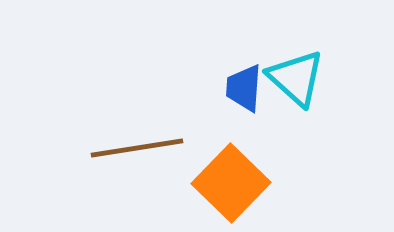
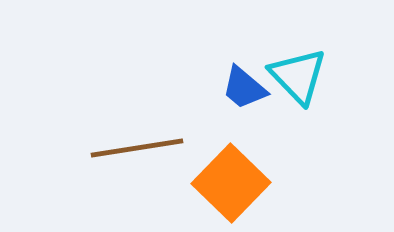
cyan triangle: moved 2 px right, 2 px up; rotated 4 degrees clockwise
blue trapezoid: rotated 54 degrees counterclockwise
